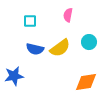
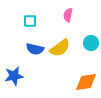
cyan circle: moved 2 px right, 1 px down
